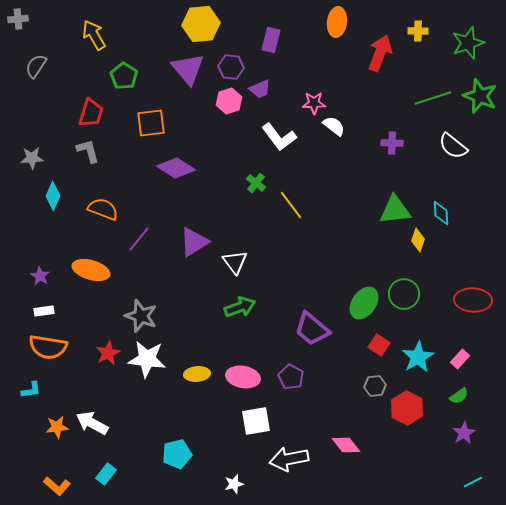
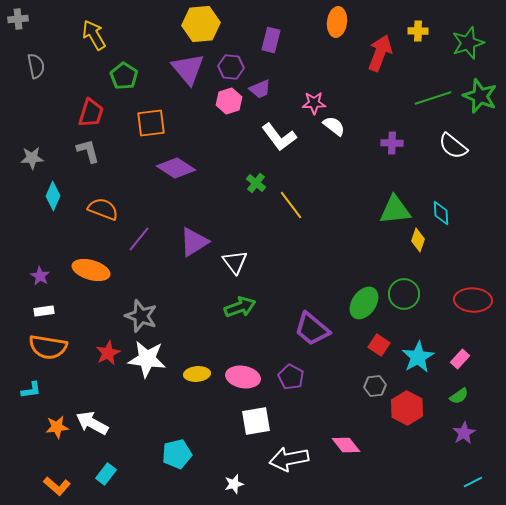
gray semicircle at (36, 66): rotated 135 degrees clockwise
